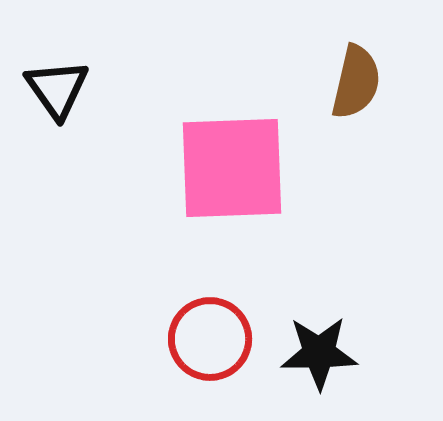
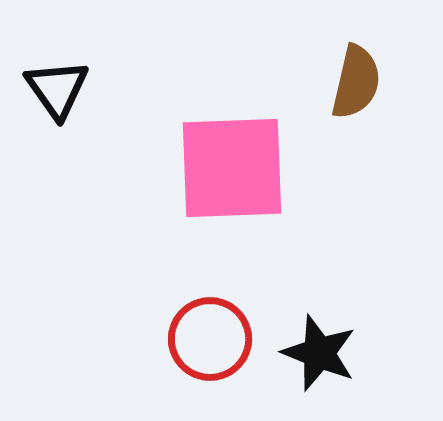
black star: rotated 22 degrees clockwise
